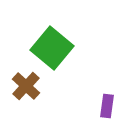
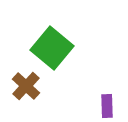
purple rectangle: rotated 10 degrees counterclockwise
